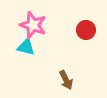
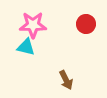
pink star: rotated 20 degrees counterclockwise
red circle: moved 6 px up
